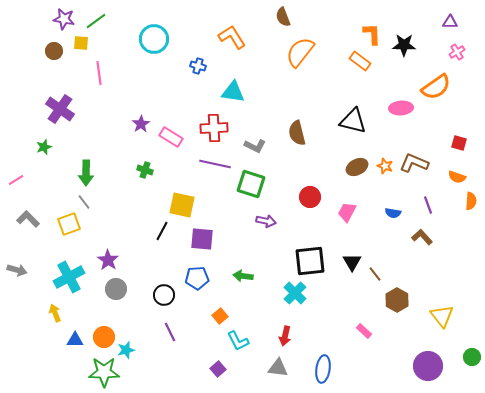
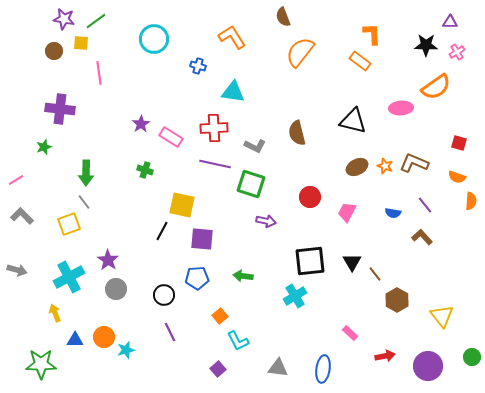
black star at (404, 45): moved 22 px right
purple cross at (60, 109): rotated 28 degrees counterclockwise
purple line at (428, 205): moved 3 px left; rotated 18 degrees counterclockwise
gray L-shape at (28, 219): moved 6 px left, 3 px up
cyan cross at (295, 293): moved 3 px down; rotated 15 degrees clockwise
pink rectangle at (364, 331): moved 14 px left, 2 px down
red arrow at (285, 336): moved 100 px right, 20 px down; rotated 114 degrees counterclockwise
green star at (104, 372): moved 63 px left, 8 px up
